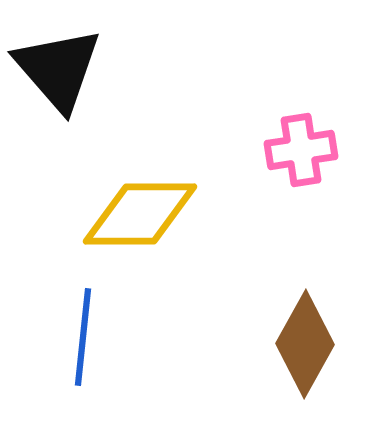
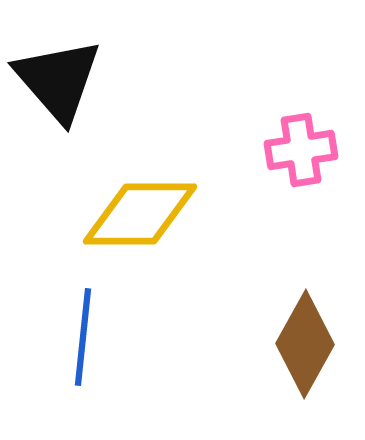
black triangle: moved 11 px down
